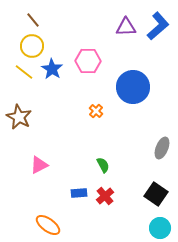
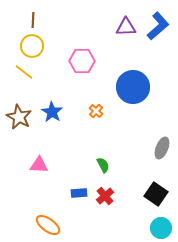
brown line: rotated 42 degrees clockwise
pink hexagon: moved 6 px left
blue star: moved 43 px down
pink triangle: rotated 30 degrees clockwise
cyan circle: moved 1 px right
